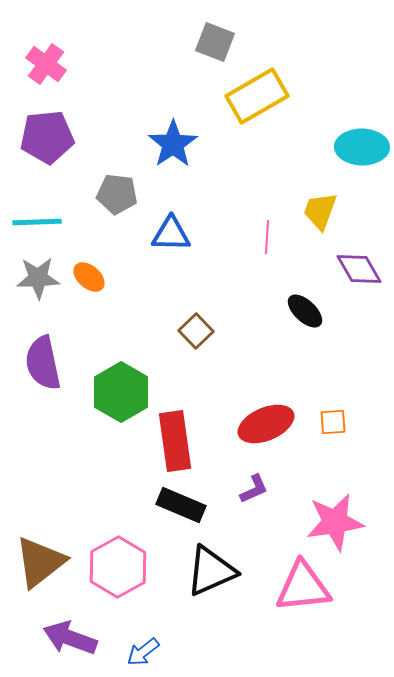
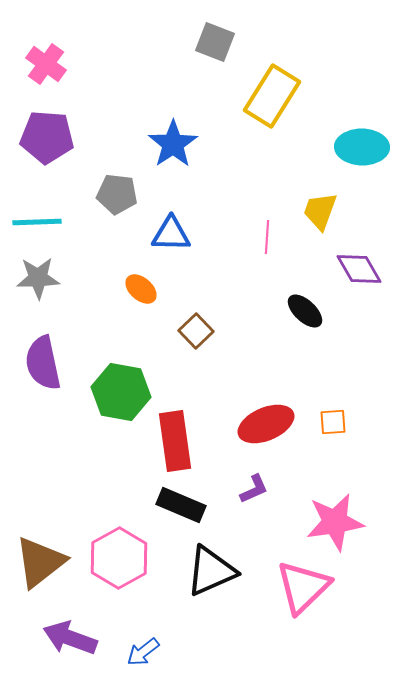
yellow rectangle: moved 15 px right; rotated 28 degrees counterclockwise
purple pentagon: rotated 10 degrees clockwise
orange ellipse: moved 52 px right, 12 px down
green hexagon: rotated 20 degrees counterclockwise
pink hexagon: moved 1 px right, 9 px up
pink triangle: rotated 38 degrees counterclockwise
